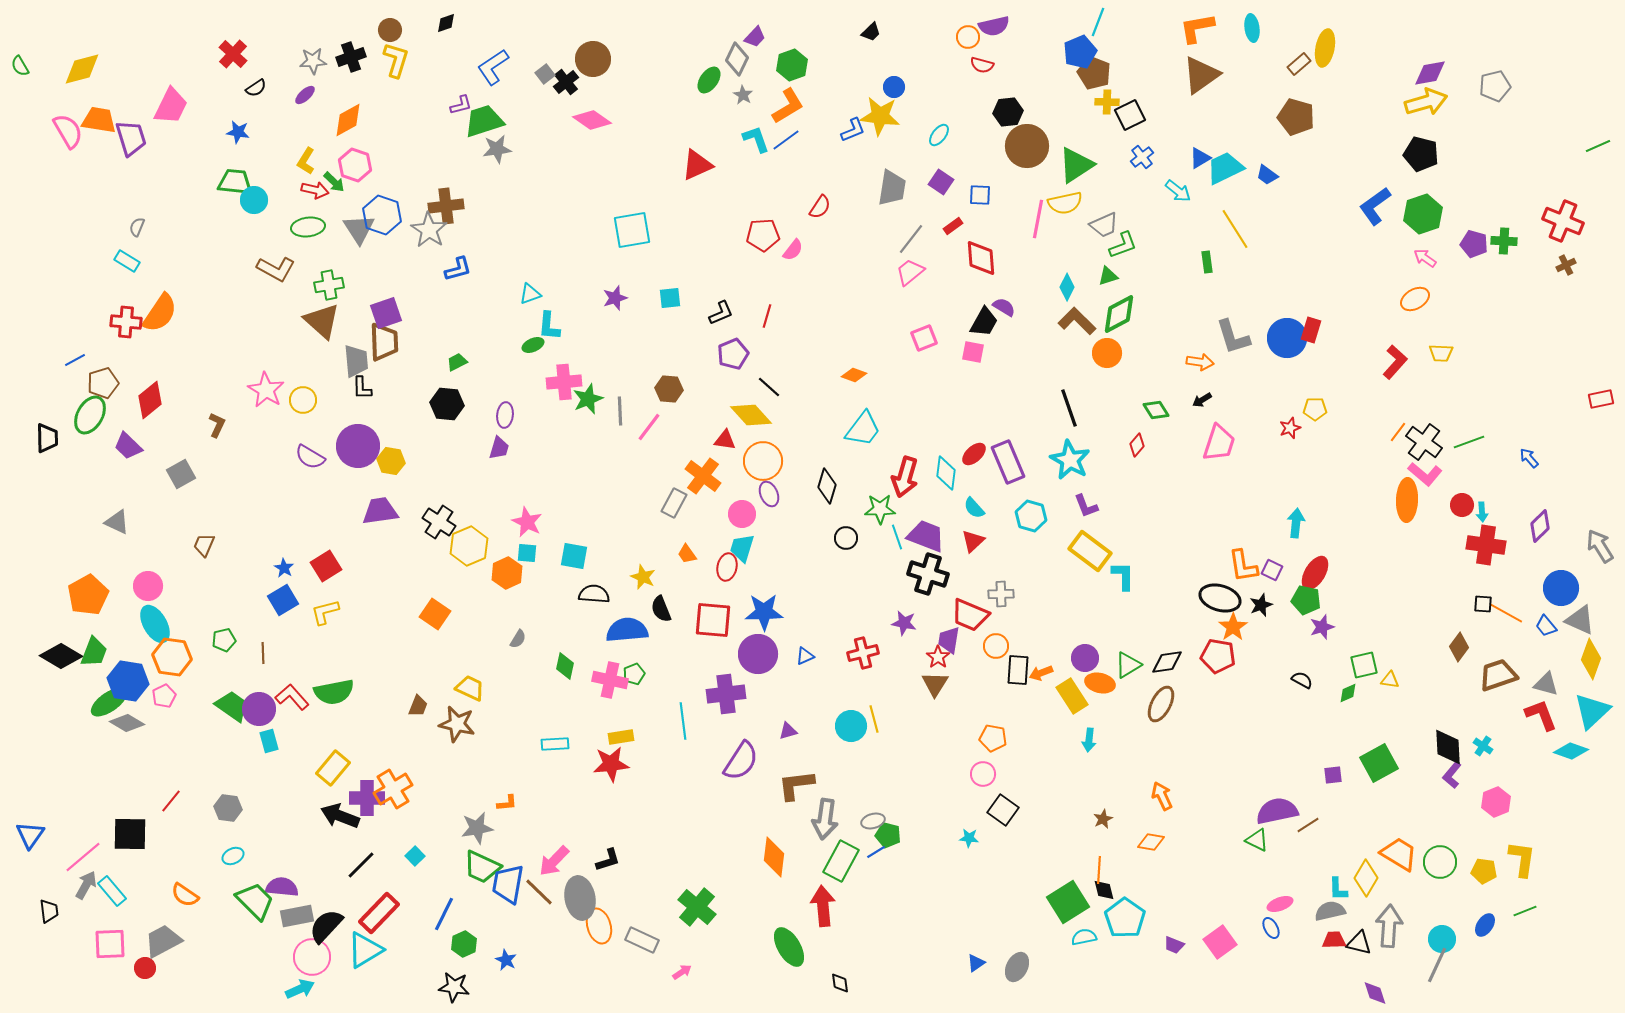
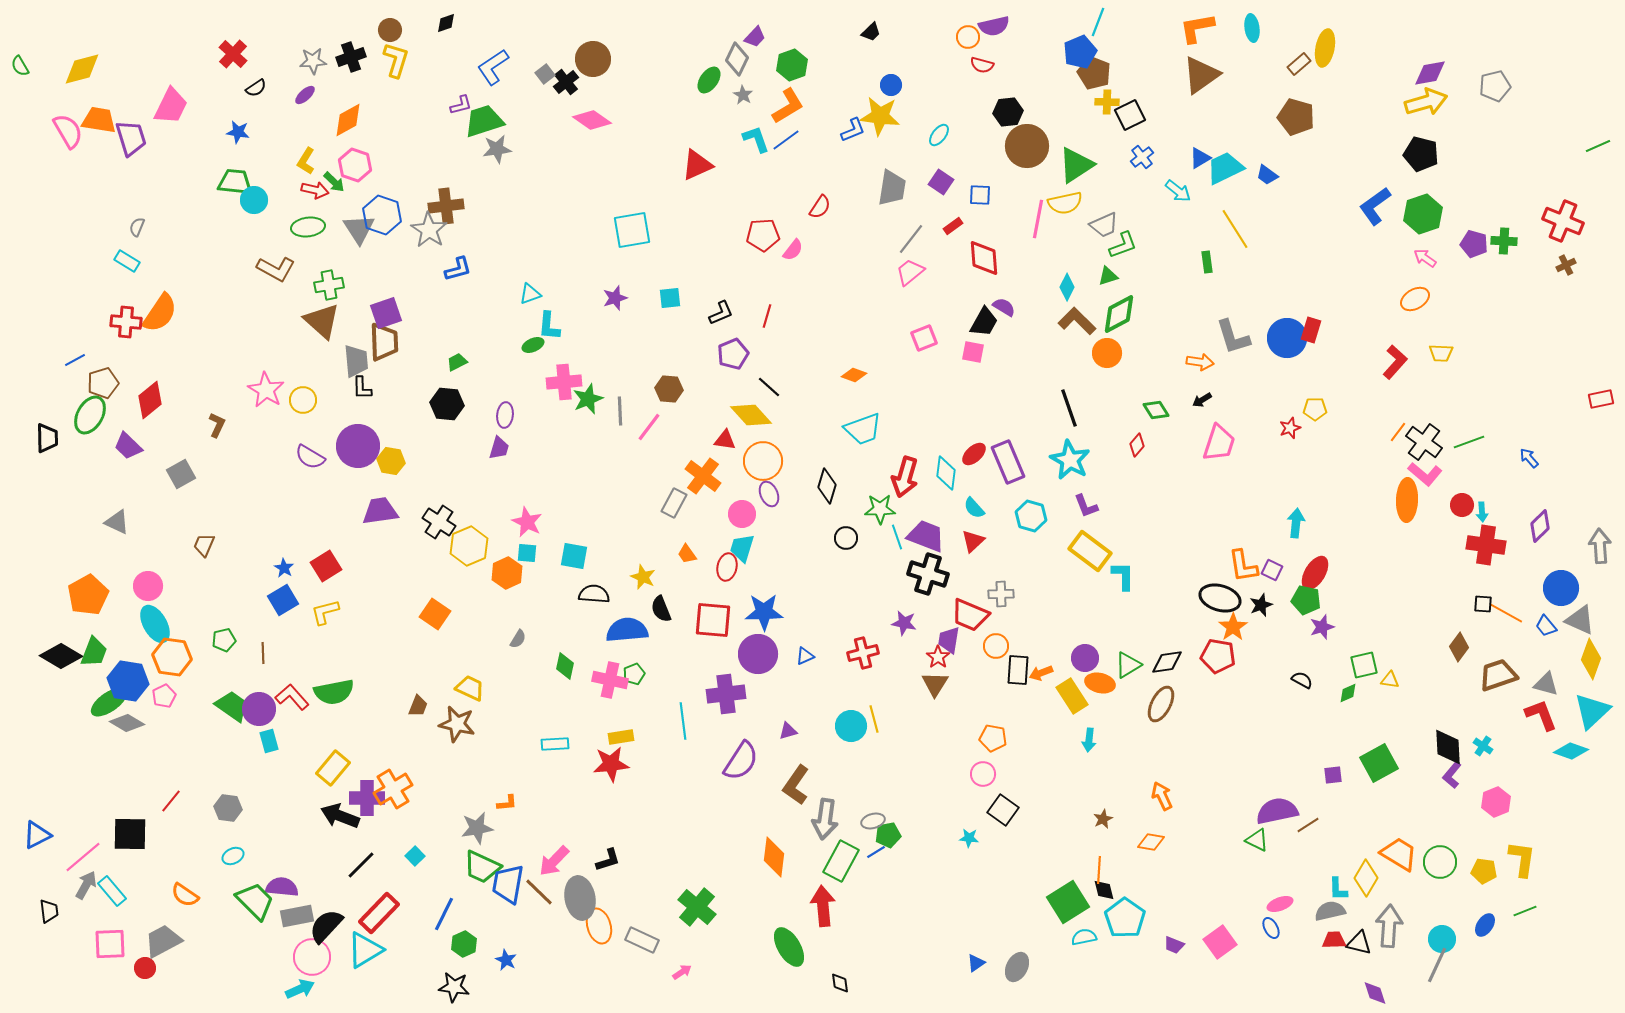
blue circle at (894, 87): moved 3 px left, 2 px up
red diamond at (981, 258): moved 3 px right
cyan trapezoid at (863, 429): rotated 33 degrees clockwise
gray arrow at (1600, 546): rotated 28 degrees clockwise
brown L-shape at (796, 785): rotated 48 degrees counterclockwise
blue triangle at (30, 835): moved 7 px right; rotated 28 degrees clockwise
green pentagon at (888, 835): rotated 25 degrees counterclockwise
